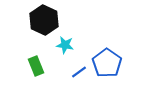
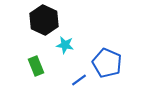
blue pentagon: rotated 12 degrees counterclockwise
blue line: moved 8 px down
